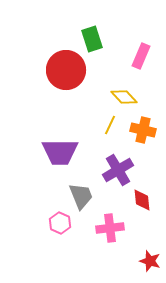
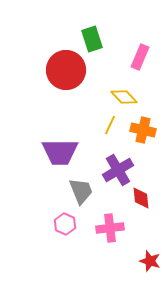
pink rectangle: moved 1 px left, 1 px down
gray trapezoid: moved 5 px up
red diamond: moved 1 px left, 2 px up
pink hexagon: moved 5 px right, 1 px down
